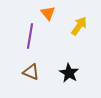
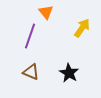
orange triangle: moved 2 px left, 1 px up
yellow arrow: moved 3 px right, 2 px down
purple line: rotated 10 degrees clockwise
